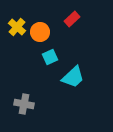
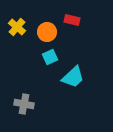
red rectangle: moved 1 px down; rotated 56 degrees clockwise
orange circle: moved 7 px right
